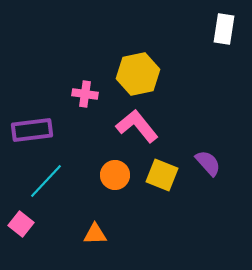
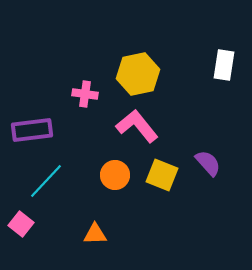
white rectangle: moved 36 px down
